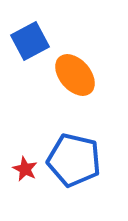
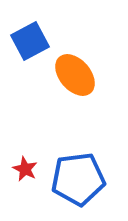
blue pentagon: moved 4 px right, 19 px down; rotated 20 degrees counterclockwise
